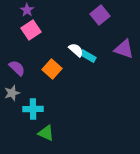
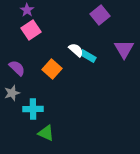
purple triangle: rotated 40 degrees clockwise
